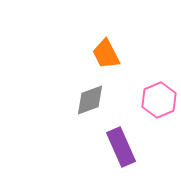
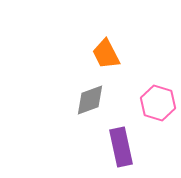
pink hexagon: moved 1 px left, 3 px down; rotated 20 degrees counterclockwise
purple rectangle: rotated 12 degrees clockwise
